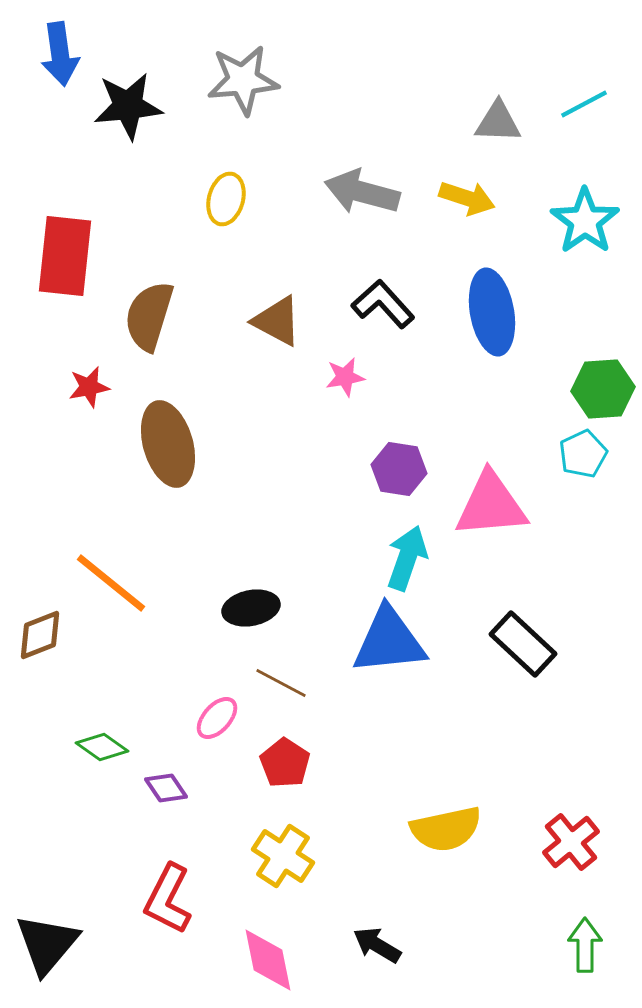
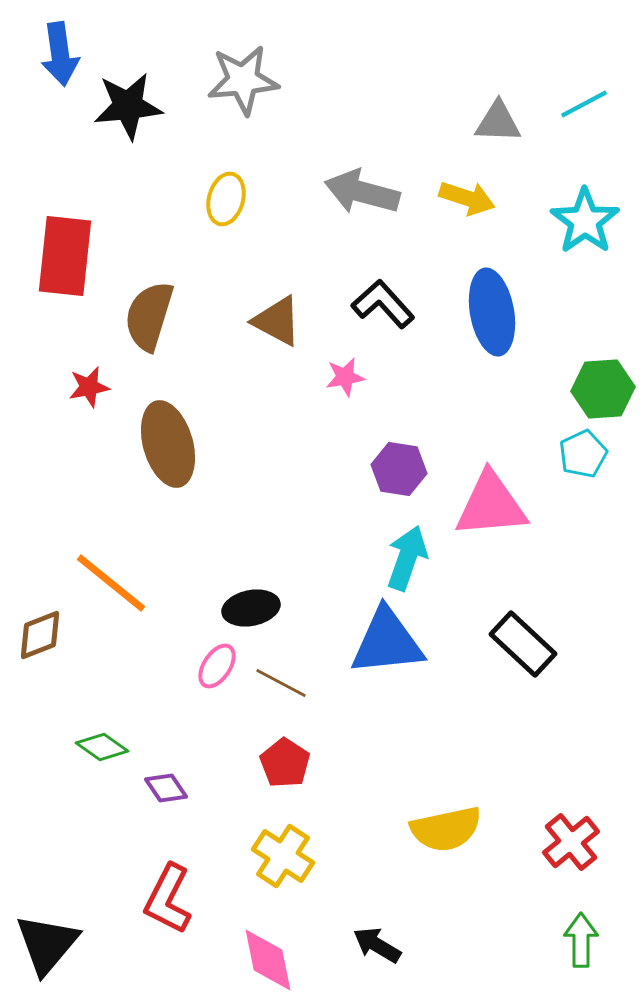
blue triangle: moved 2 px left, 1 px down
pink ellipse: moved 52 px up; rotated 9 degrees counterclockwise
green arrow: moved 4 px left, 5 px up
